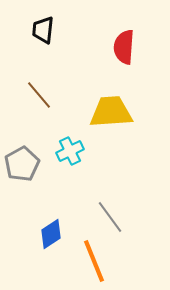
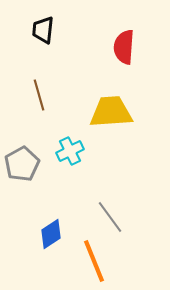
brown line: rotated 24 degrees clockwise
